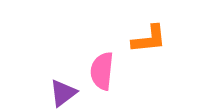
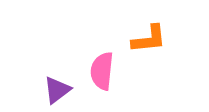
purple triangle: moved 6 px left, 3 px up
